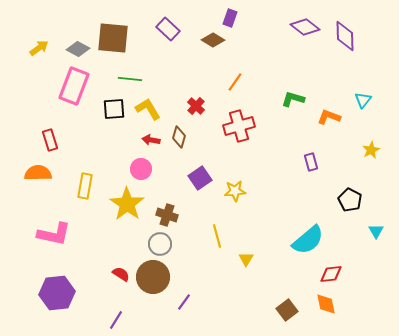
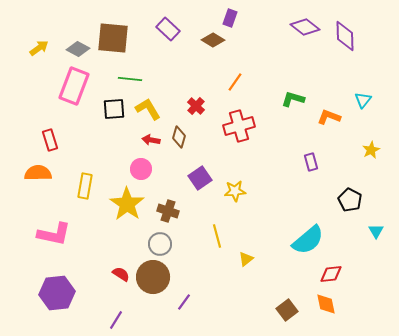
brown cross at (167, 215): moved 1 px right, 4 px up
yellow triangle at (246, 259): rotated 21 degrees clockwise
